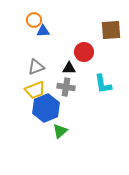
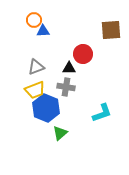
red circle: moved 1 px left, 2 px down
cyan L-shape: moved 1 px left, 29 px down; rotated 100 degrees counterclockwise
blue hexagon: rotated 16 degrees counterclockwise
green triangle: moved 2 px down
